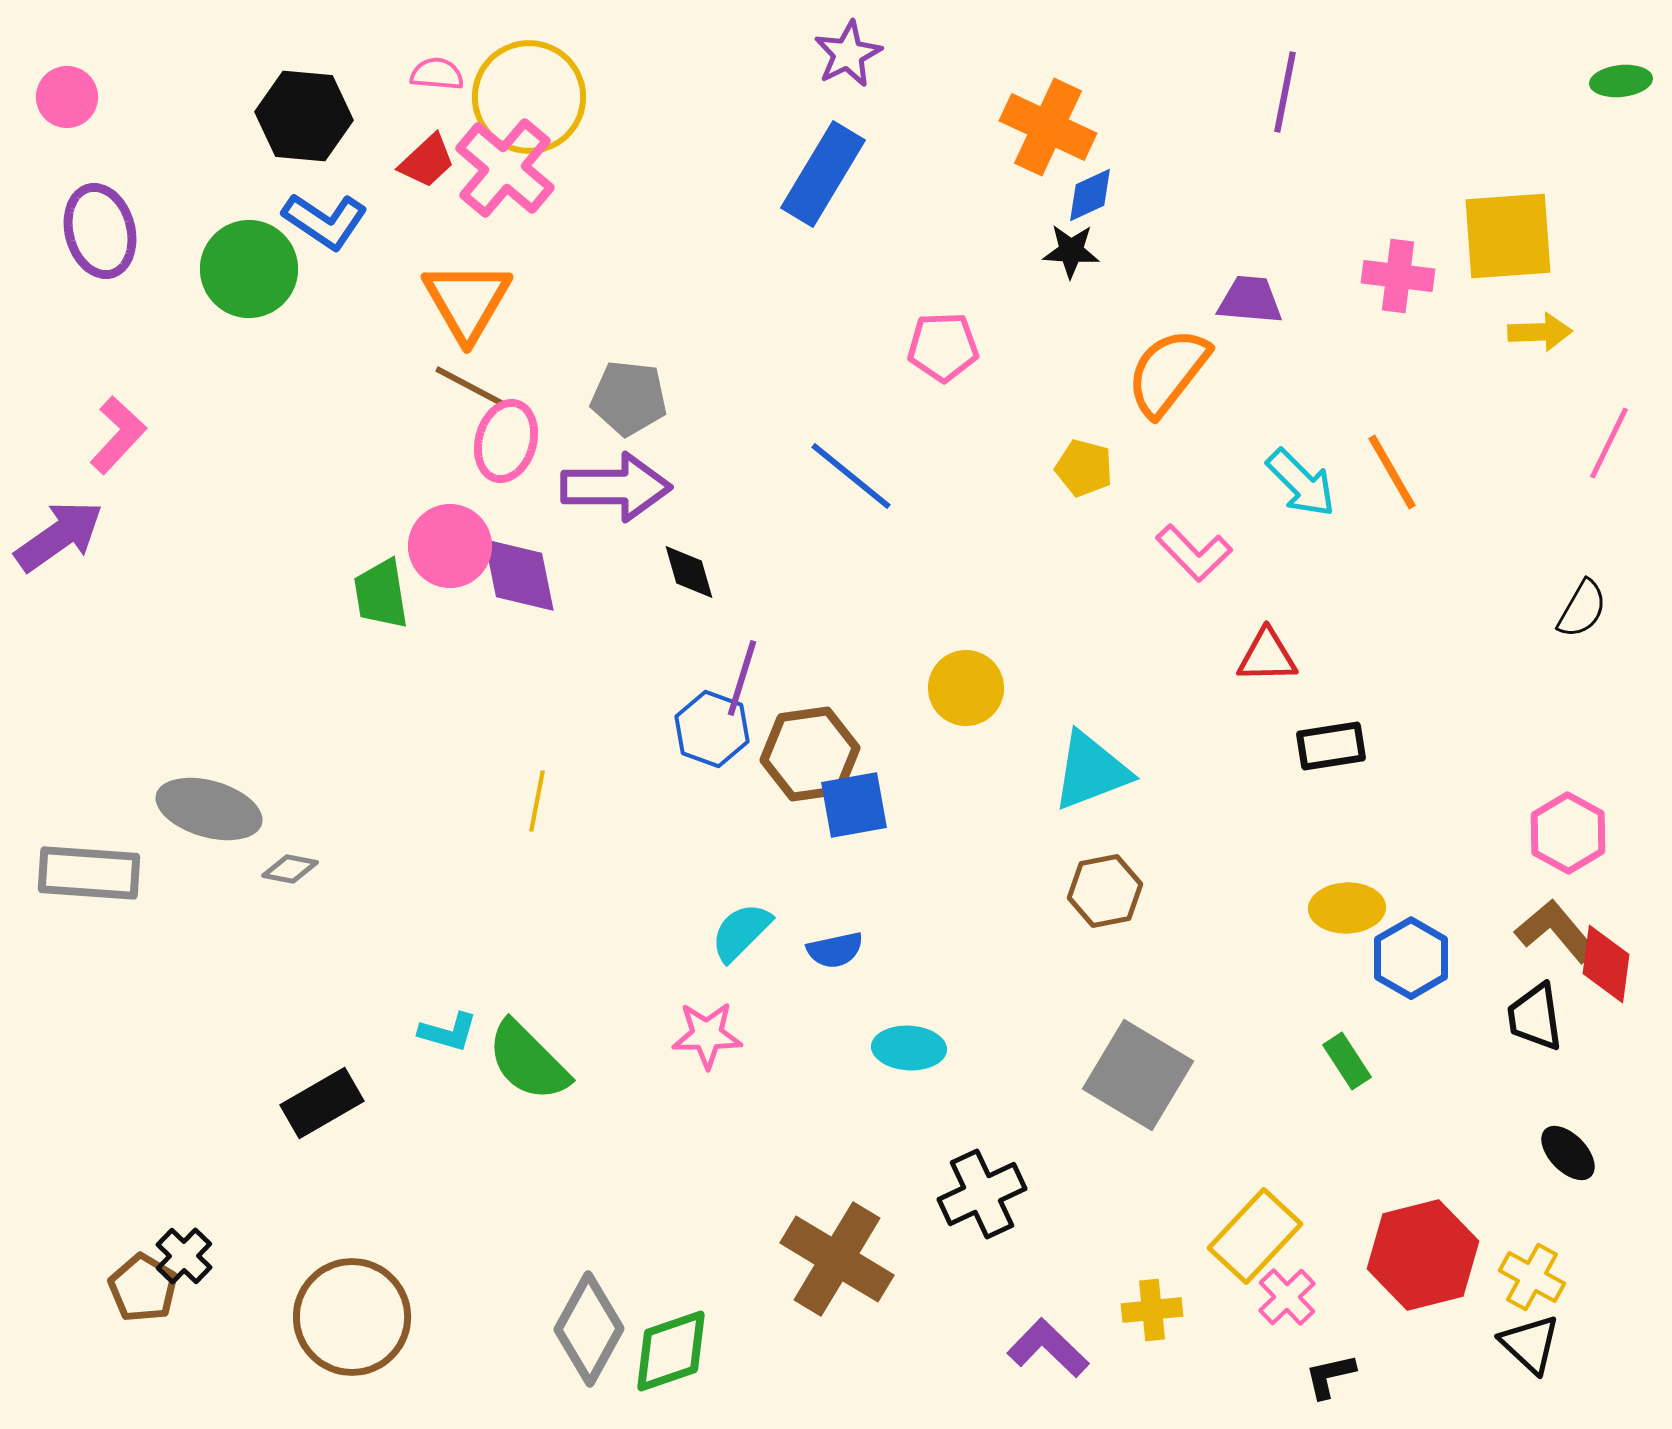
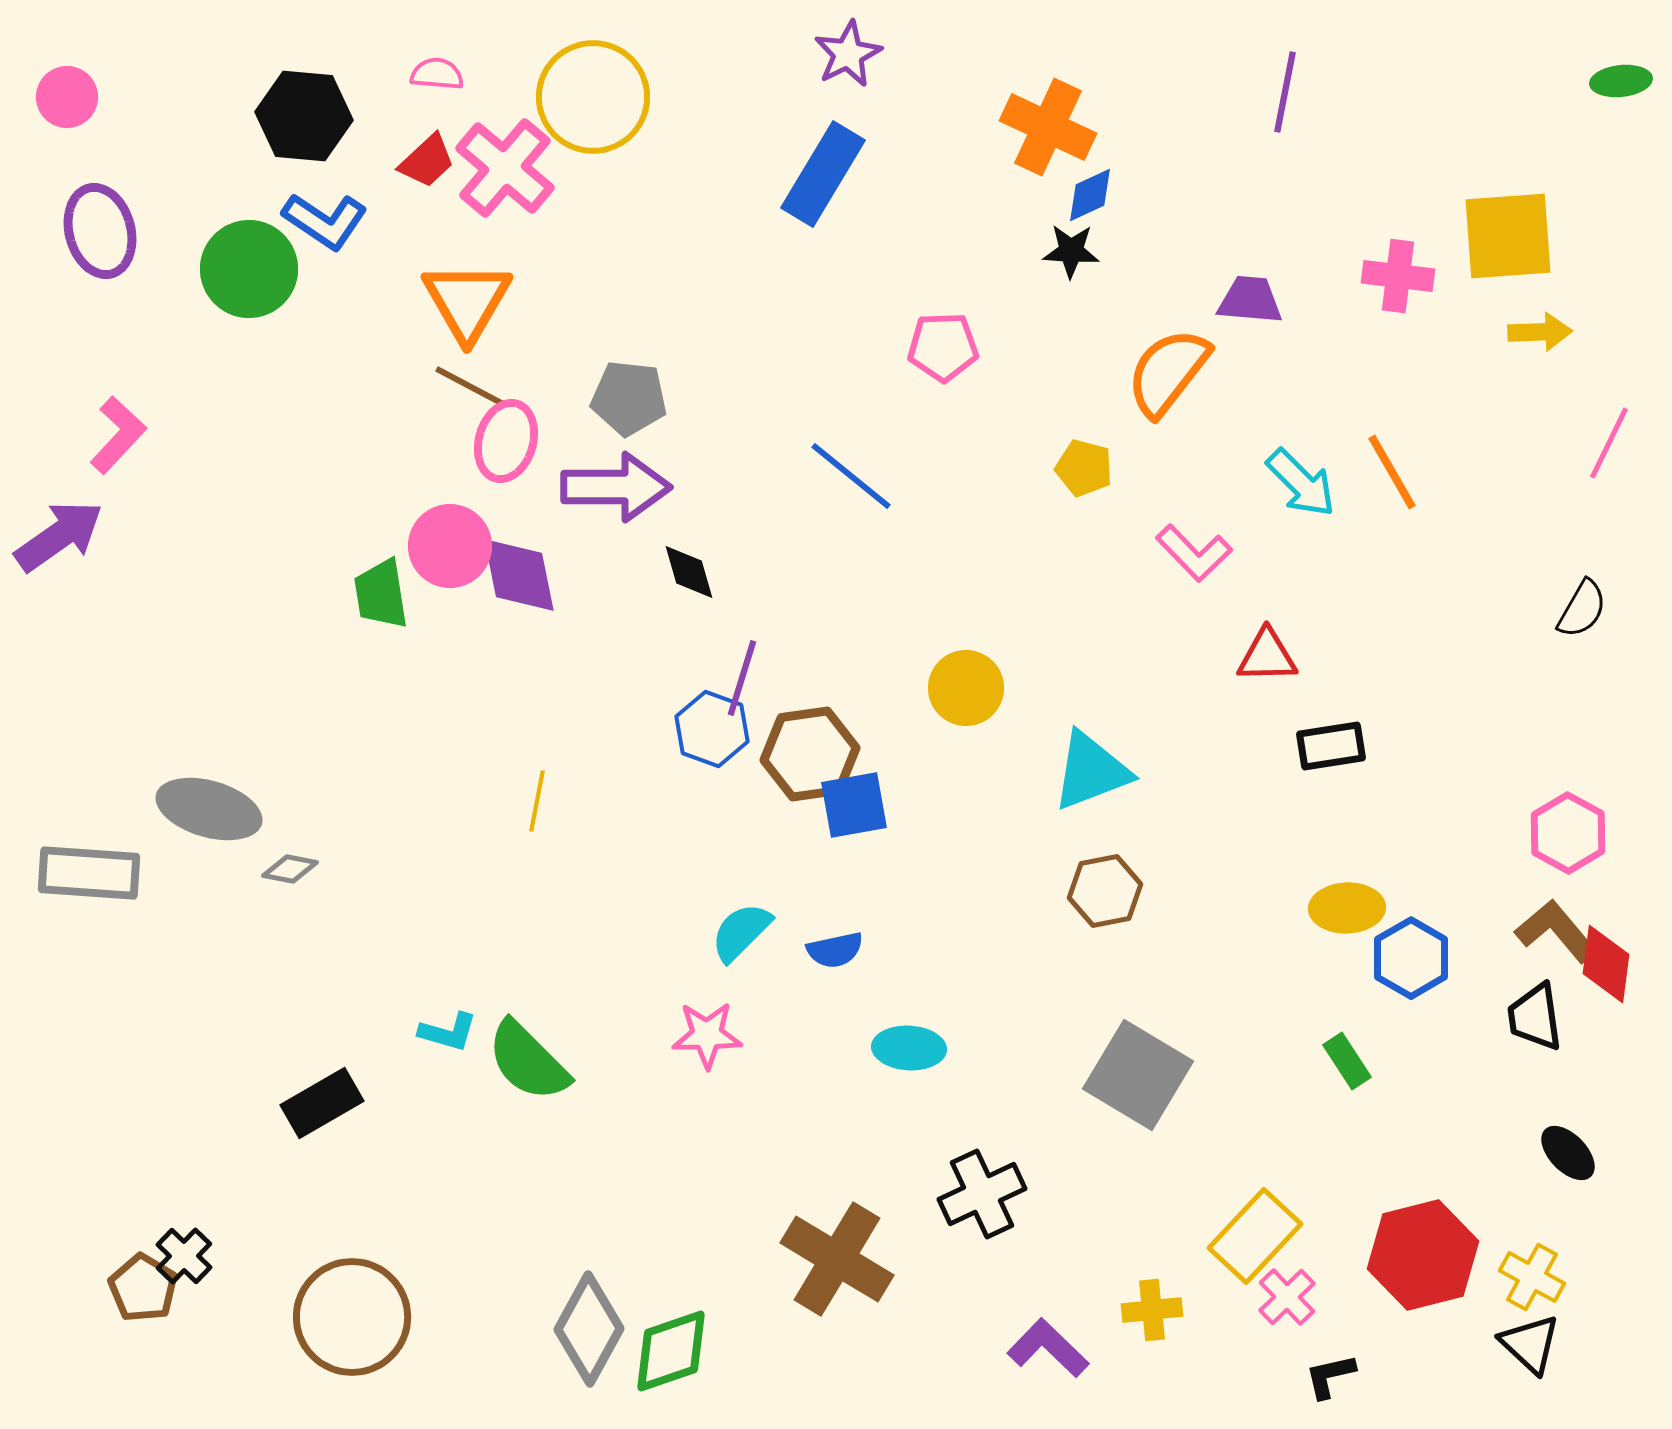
yellow circle at (529, 97): moved 64 px right
